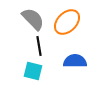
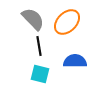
cyan square: moved 7 px right, 3 px down
